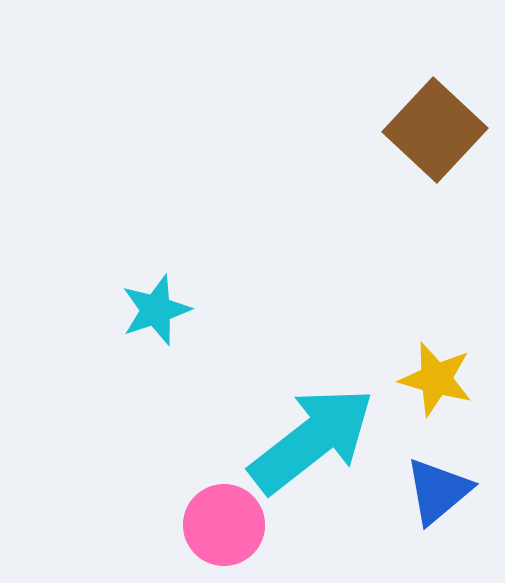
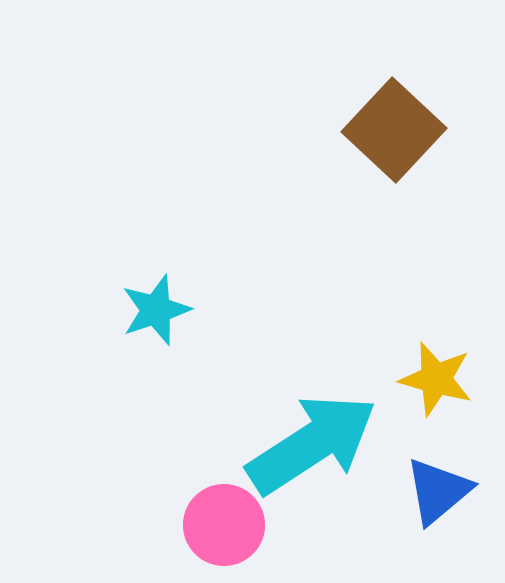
brown square: moved 41 px left
cyan arrow: moved 4 px down; rotated 5 degrees clockwise
